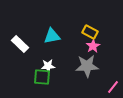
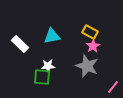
gray star: rotated 25 degrees clockwise
